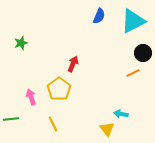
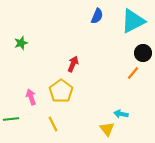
blue semicircle: moved 2 px left
orange line: rotated 24 degrees counterclockwise
yellow pentagon: moved 2 px right, 2 px down
